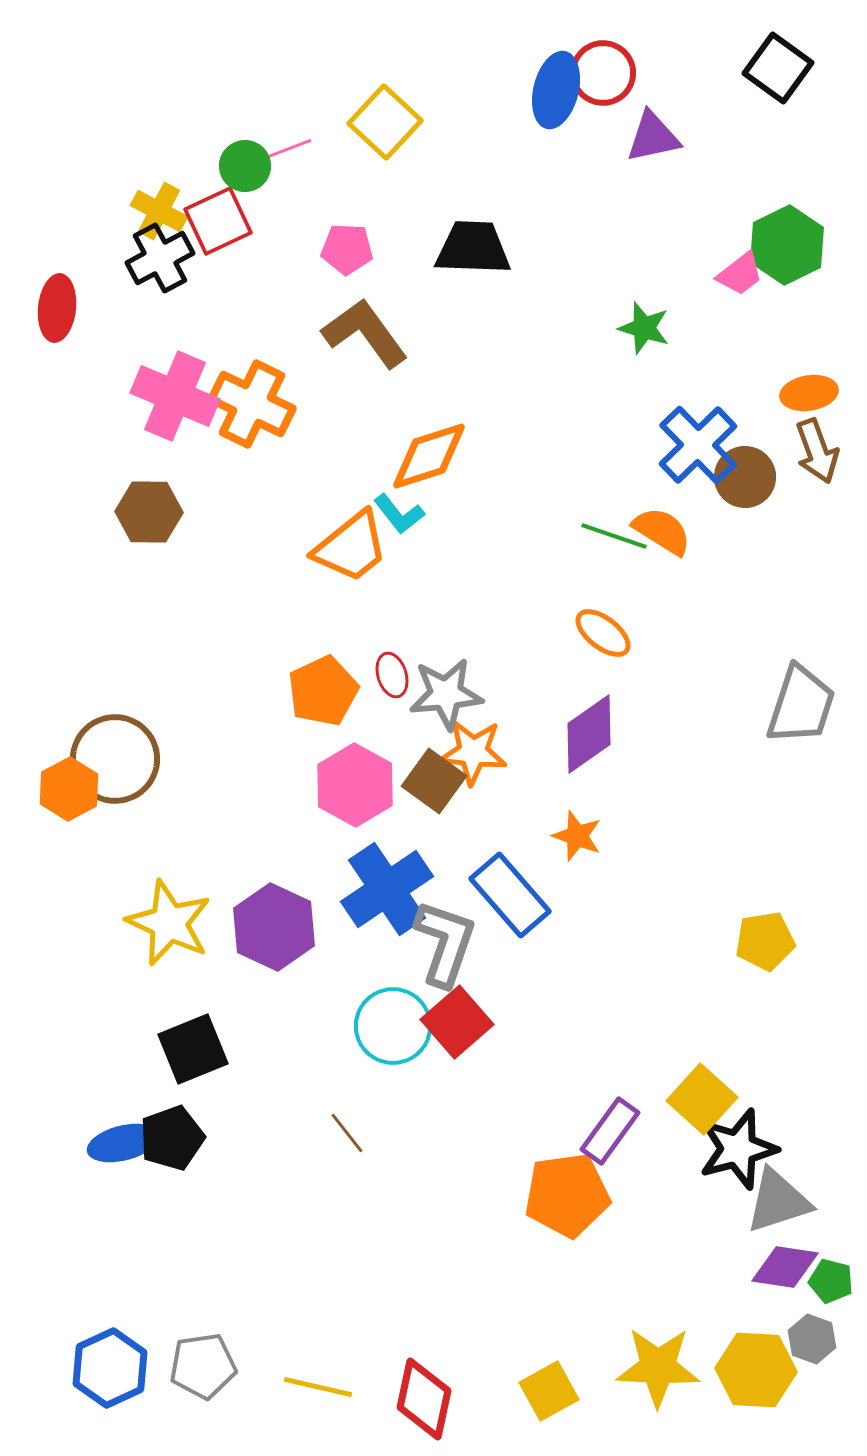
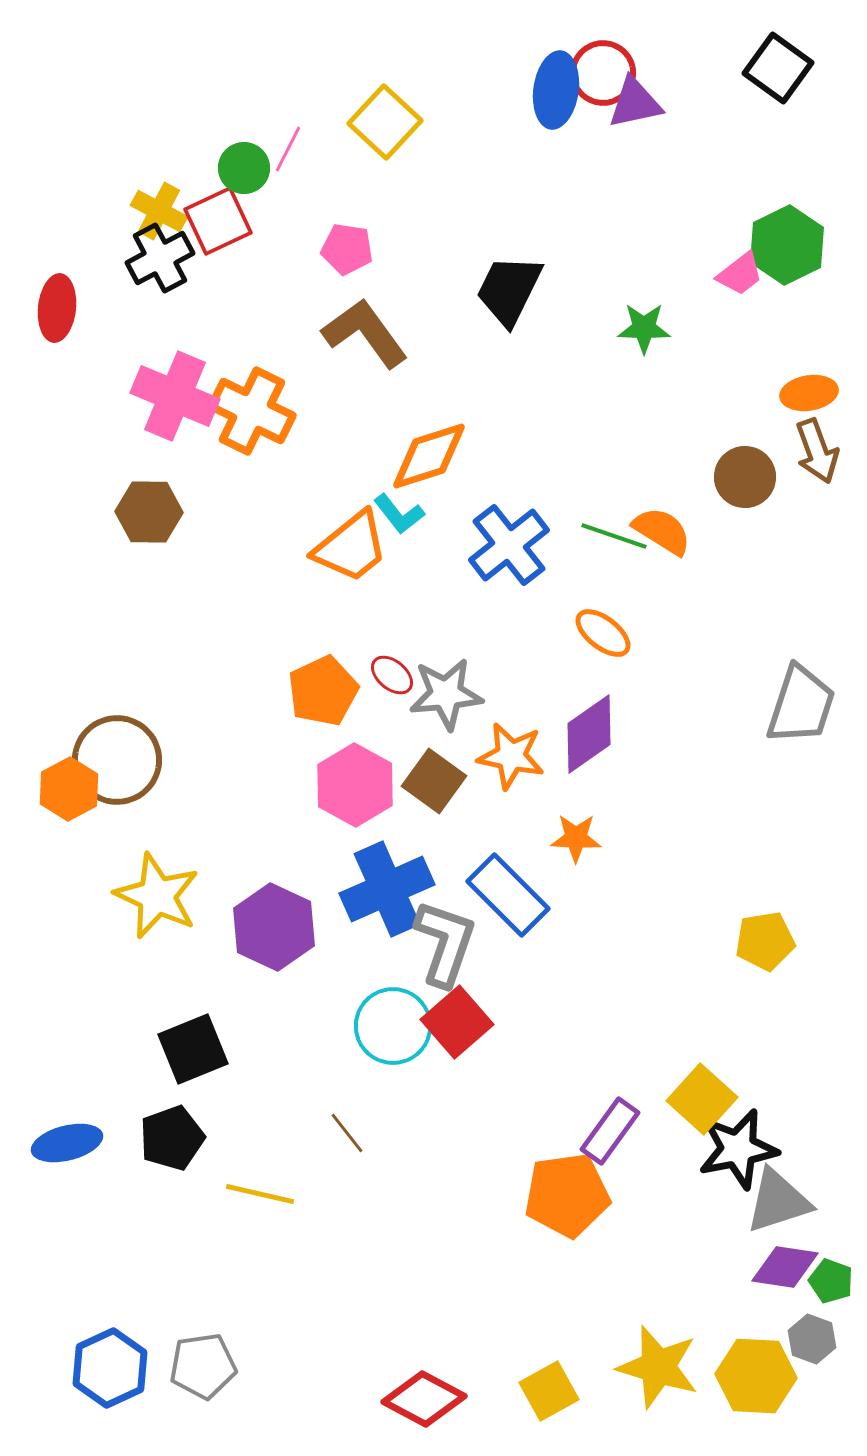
blue ellipse at (556, 90): rotated 6 degrees counterclockwise
purple triangle at (653, 137): moved 18 px left, 34 px up
pink line at (288, 149): rotated 42 degrees counterclockwise
green circle at (245, 166): moved 1 px left, 2 px down
black trapezoid at (473, 248): moved 36 px right, 42 px down; rotated 66 degrees counterclockwise
pink pentagon at (347, 249): rotated 6 degrees clockwise
green star at (644, 328): rotated 16 degrees counterclockwise
orange cross at (252, 404): moved 7 px down
blue cross at (698, 445): moved 189 px left, 100 px down; rotated 6 degrees clockwise
red ellipse at (392, 675): rotated 33 degrees counterclockwise
orange star at (473, 752): moved 38 px right, 4 px down; rotated 6 degrees clockwise
brown circle at (115, 759): moved 2 px right, 1 px down
orange star at (577, 836): moved 1 px left, 2 px down; rotated 18 degrees counterclockwise
blue cross at (387, 889): rotated 10 degrees clockwise
blue rectangle at (510, 895): moved 2 px left; rotated 4 degrees counterclockwise
yellow star at (169, 923): moved 12 px left, 27 px up
blue ellipse at (123, 1143): moved 56 px left
black star at (738, 1149): rotated 4 degrees clockwise
green pentagon at (831, 1281): rotated 6 degrees clockwise
yellow star at (658, 1367): rotated 14 degrees clockwise
yellow hexagon at (756, 1370): moved 6 px down
yellow line at (318, 1387): moved 58 px left, 193 px up
red diamond at (424, 1399): rotated 74 degrees counterclockwise
